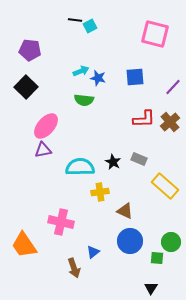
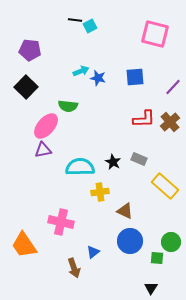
green semicircle: moved 16 px left, 6 px down
